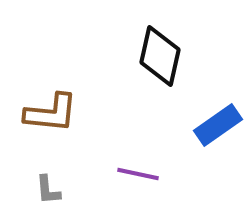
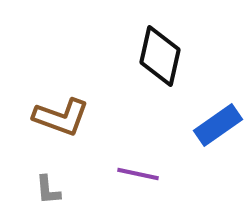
brown L-shape: moved 10 px right, 4 px down; rotated 14 degrees clockwise
